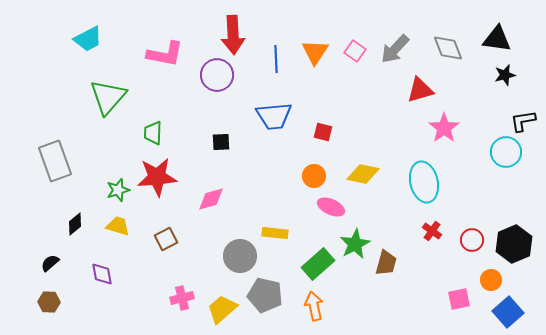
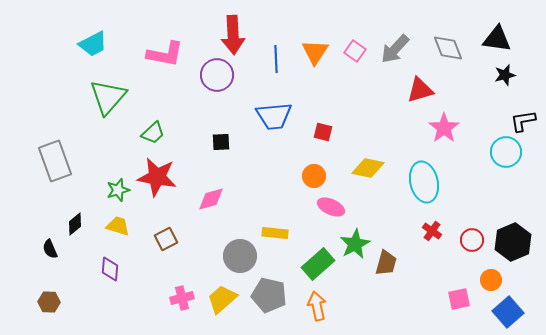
cyan trapezoid at (88, 39): moved 5 px right, 5 px down
green trapezoid at (153, 133): rotated 135 degrees counterclockwise
yellow diamond at (363, 174): moved 5 px right, 6 px up
red star at (157, 177): rotated 15 degrees clockwise
black hexagon at (514, 244): moved 1 px left, 2 px up
black semicircle at (50, 263): moved 14 px up; rotated 72 degrees counterclockwise
purple diamond at (102, 274): moved 8 px right, 5 px up; rotated 15 degrees clockwise
gray pentagon at (265, 295): moved 4 px right
orange arrow at (314, 306): moved 3 px right
yellow trapezoid at (222, 309): moved 10 px up
